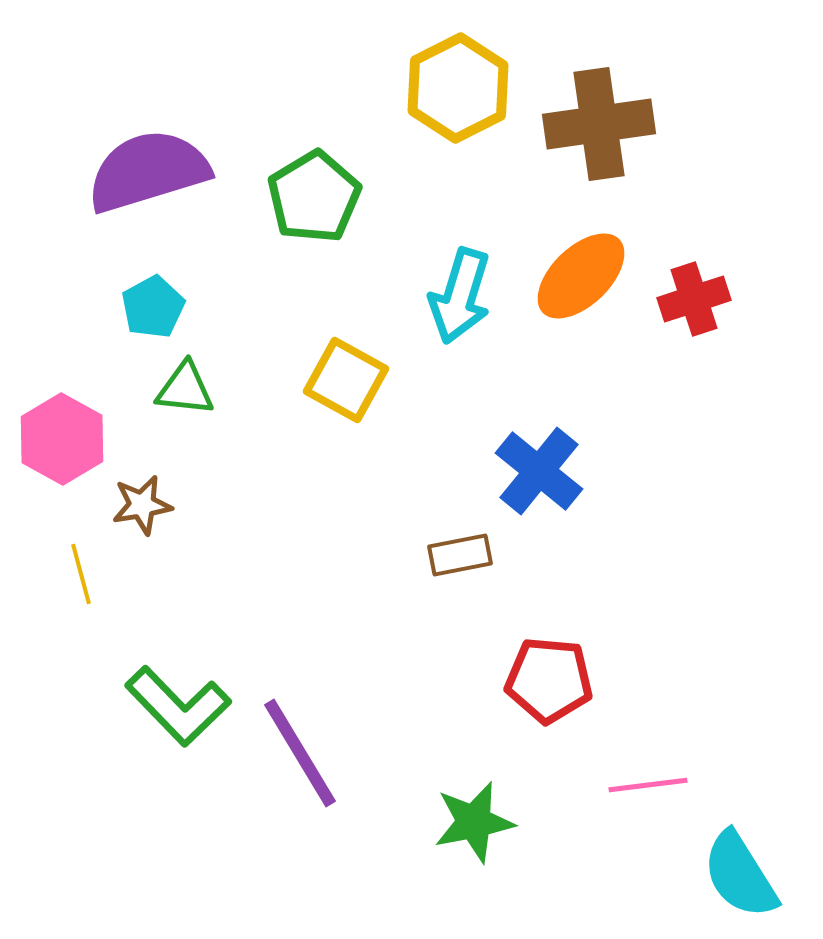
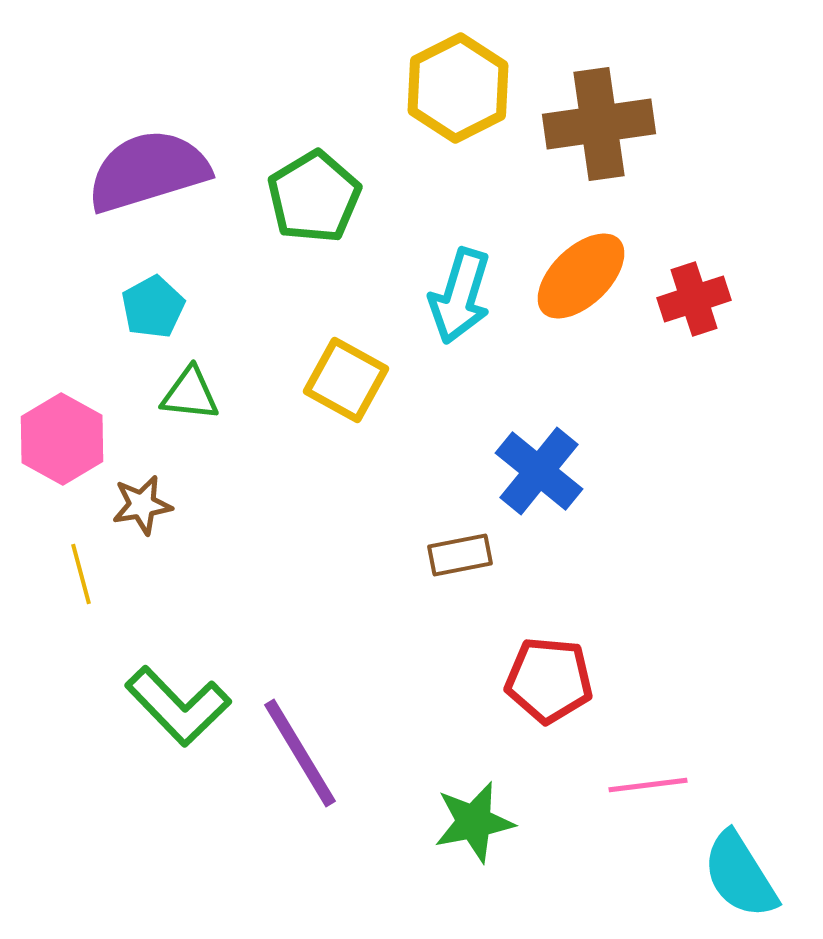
green triangle: moved 5 px right, 5 px down
